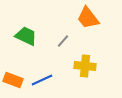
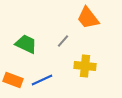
green trapezoid: moved 8 px down
